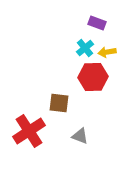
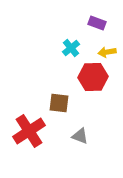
cyan cross: moved 14 px left
